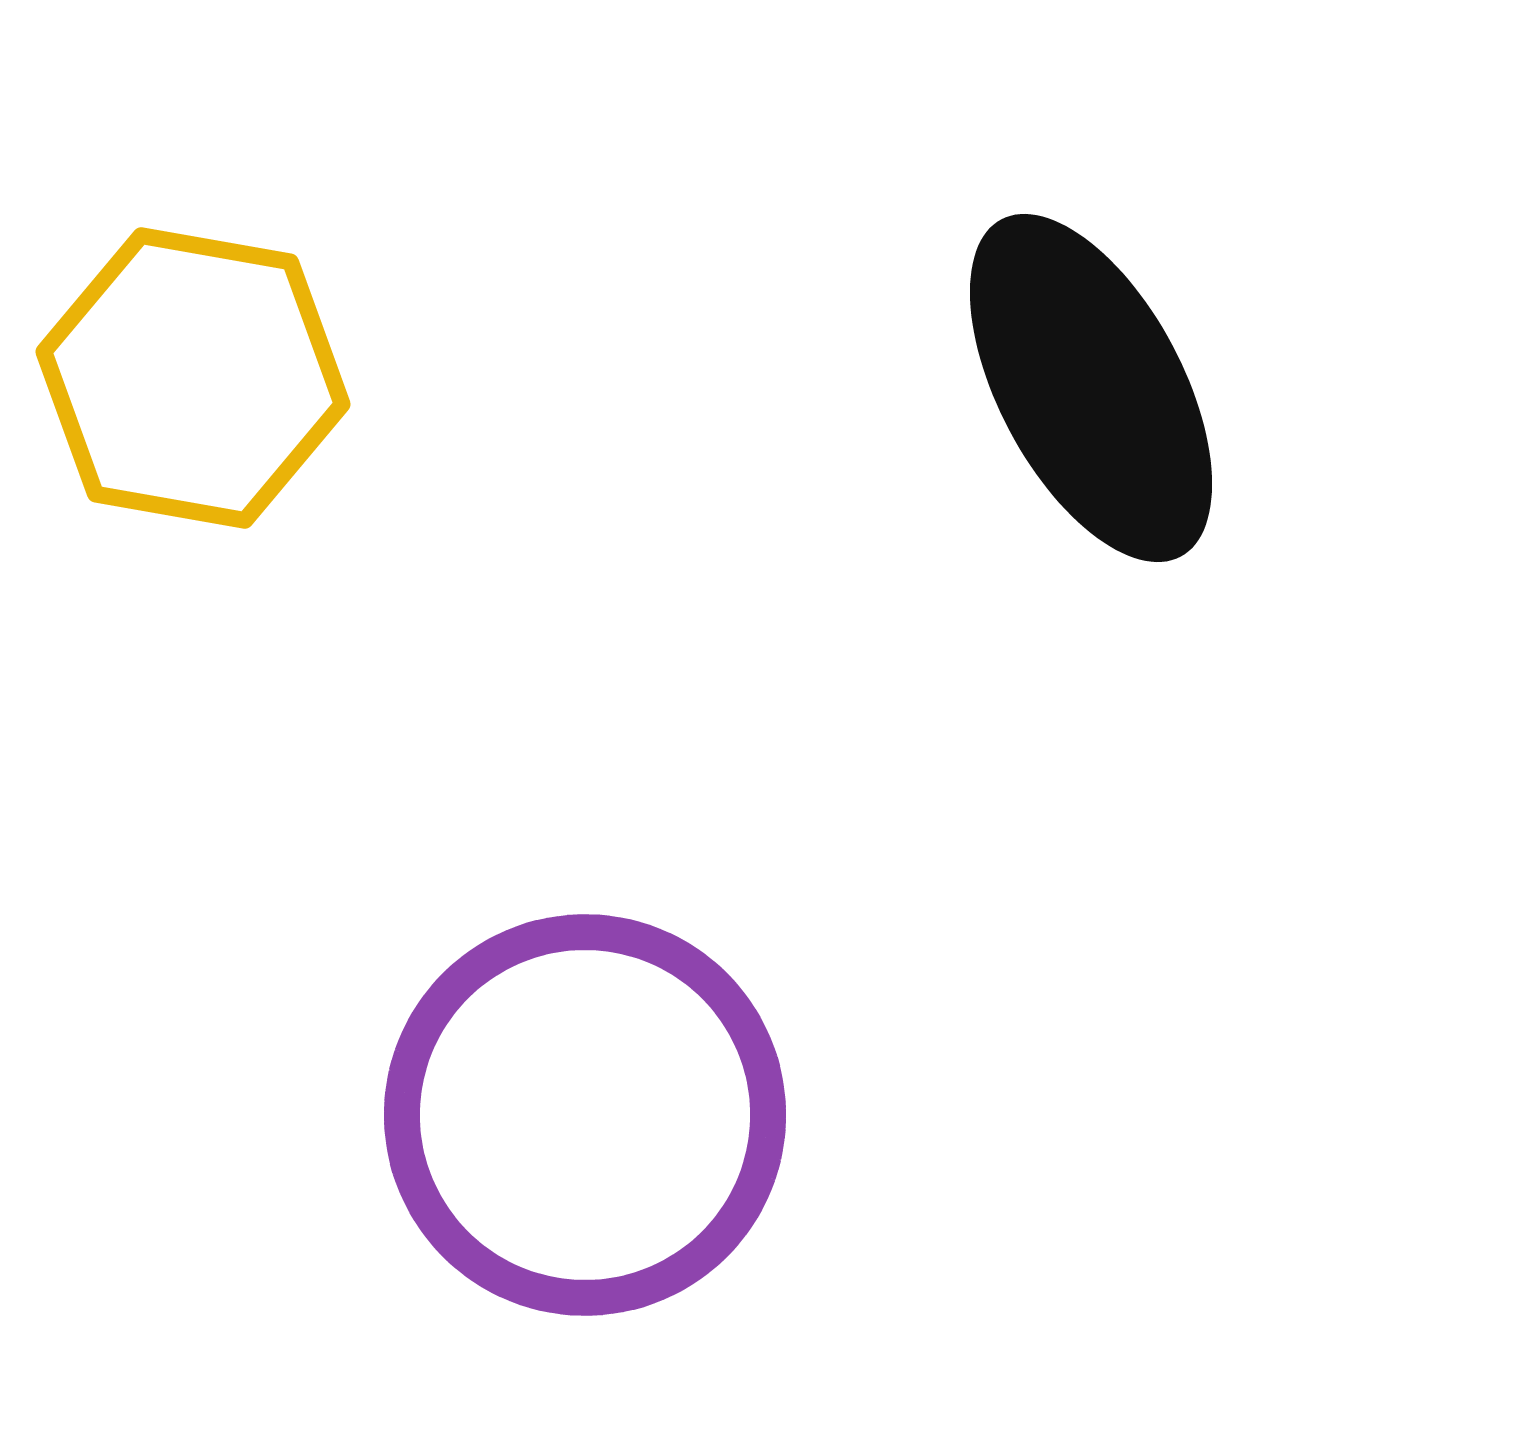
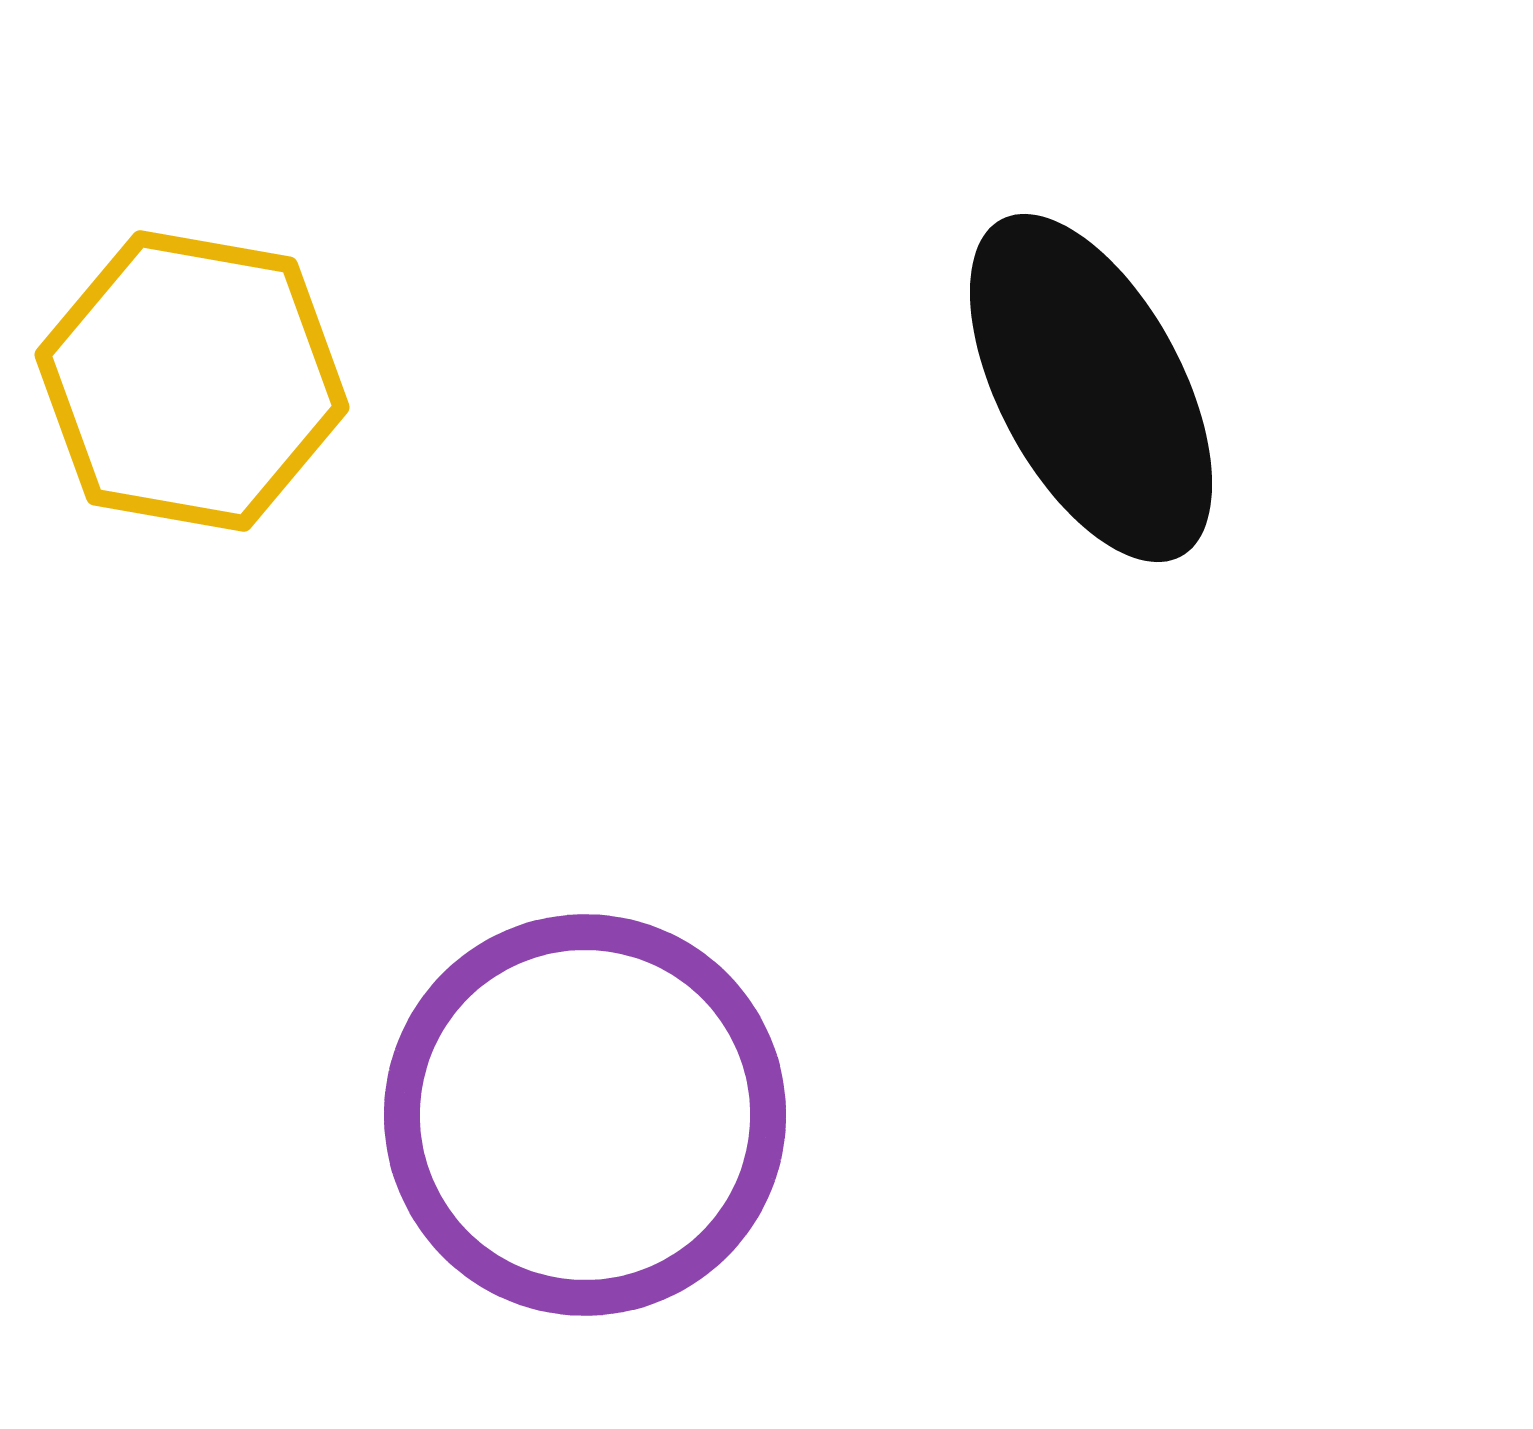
yellow hexagon: moved 1 px left, 3 px down
